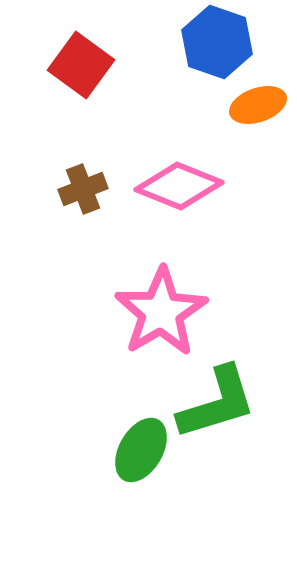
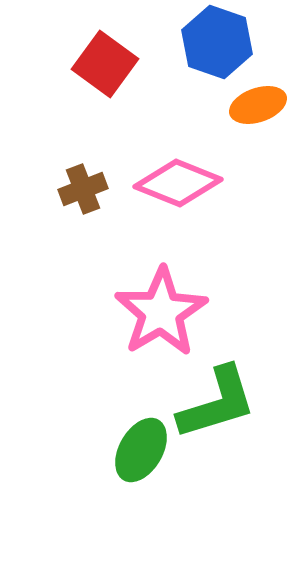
red square: moved 24 px right, 1 px up
pink diamond: moved 1 px left, 3 px up
